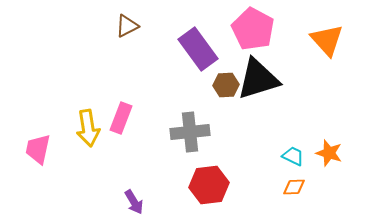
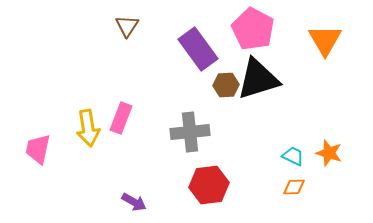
brown triangle: rotated 30 degrees counterclockwise
orange triangle: moved 2 px left; rotated 12 degrees clockwise
purple arrow: rotated 30 degrees counterclockwise
